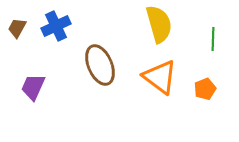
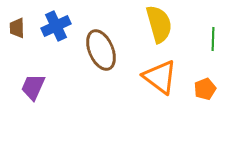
brown trapezoid: rotated 30 degrees counterclockwise
brown ellipse: moved 1 px right, 15 px up
